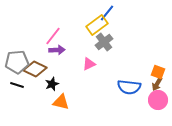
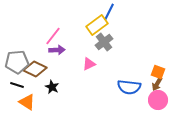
blue line: moved 2 px right, 1 px up; rotated 12 degrees counterclockwise
black star: moved 3 px down; rotated 24 degrees counterclockwise
orange triangle: moved 34 px left; rotated 18 degrees clockwise
